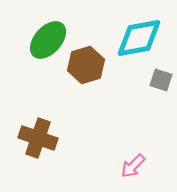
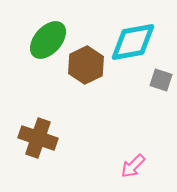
cyan diamond: moved 6 px left, 4 px down
brown hexagon: rotated 9 degrees counterclockwise
